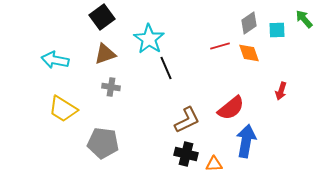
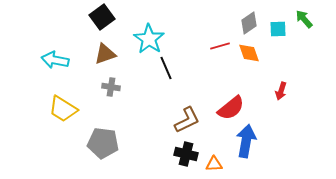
cyan square: moved 1 px right, 1 px up
